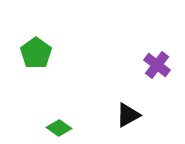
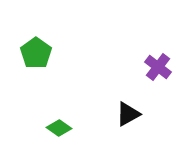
purple cross: moved 1 px right, 2 px down
black triangle: moved 1 px up
